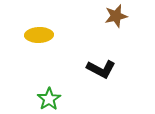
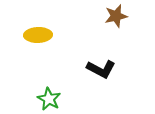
yellow ellipse: moved 1 px left
green star: rotated 10 degrees counterclockwise
